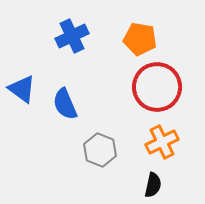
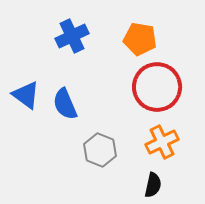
blue triangle: moved 4 px right, 6 px down
